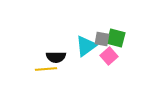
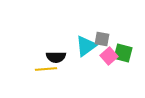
green square: moved 7 px right, 15 px down
